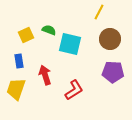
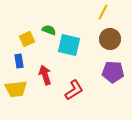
yellow line: moved 4 px right
yellow square: moved 1 px right, 4 px down
cyan square: moved 1 px left, 1 px down
yellow trapezoid: rotated 115 degrees counterclockwise
